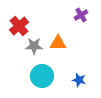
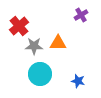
cyan circle: moved 2 px left, 2 px up
blue star: moved 1 px left, 1 px down
